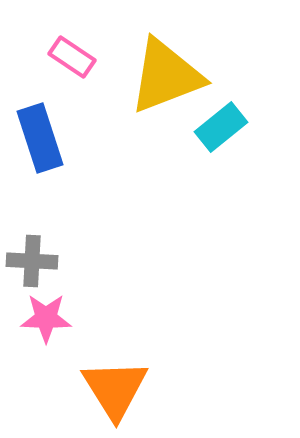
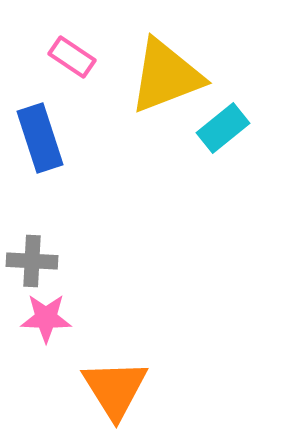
cyan rectangle: moved 2 px right, 1 px down
